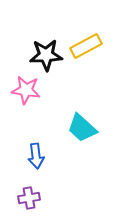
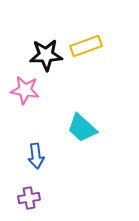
yellow rectangle: rotated 8 degrees clockwise
pink star: moved 1 px left
